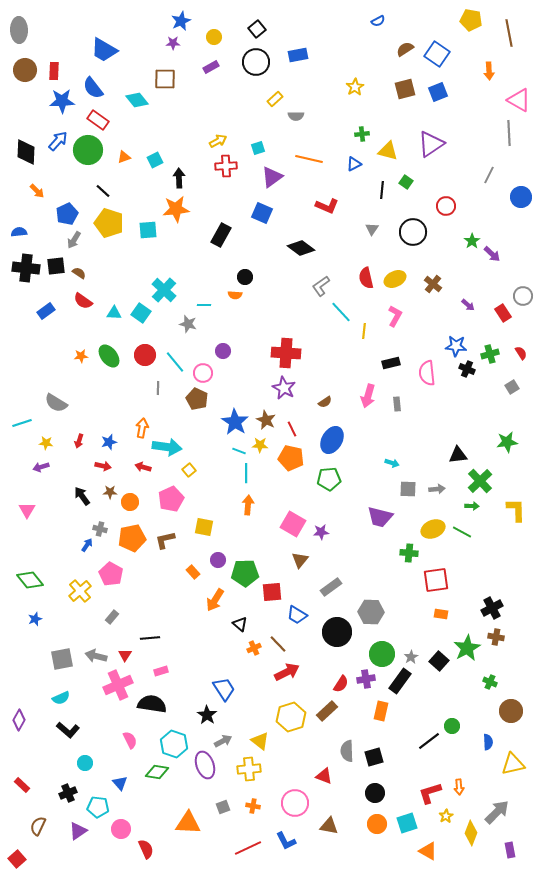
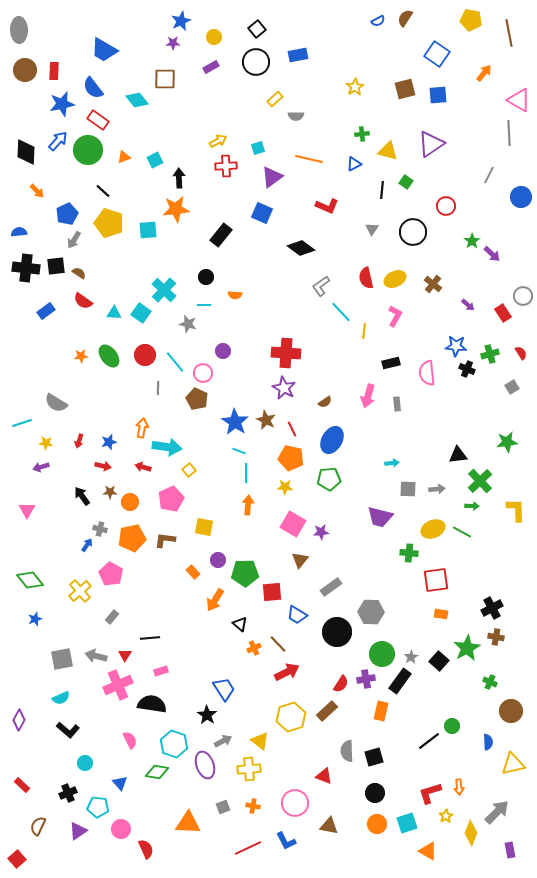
brown semicircle at (405, 49): moved 31 px up; rotated 24 degrees counterclockwise
orange arrow at (489, 71): moved 5 px left, 2 px down; rotated 138 degrees counterclockwise
blue square at (438, 92): moved 3 px down; rotated 18 degrees clockwise
blue star at (62, 101): moved 3 px down; rotated 10 degrees counterclockwise
black rectangle at (221, 235): rotated 10 degrees clockwise
black circle at (245, 277): moved 39 px left
yellow star at (260, 445): moved 25 px right, 42 px down
cyan arrow at (392, 463): rotated 24 degrees counterclockwise
brown L-shape at (165, 540): rotated 20 degrees clockwise
